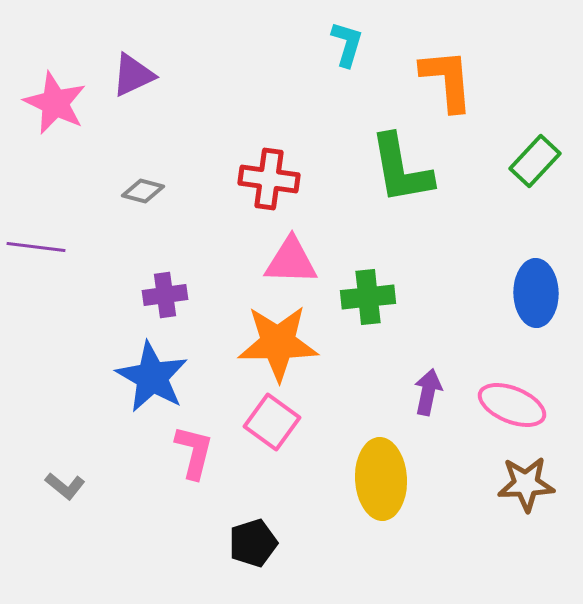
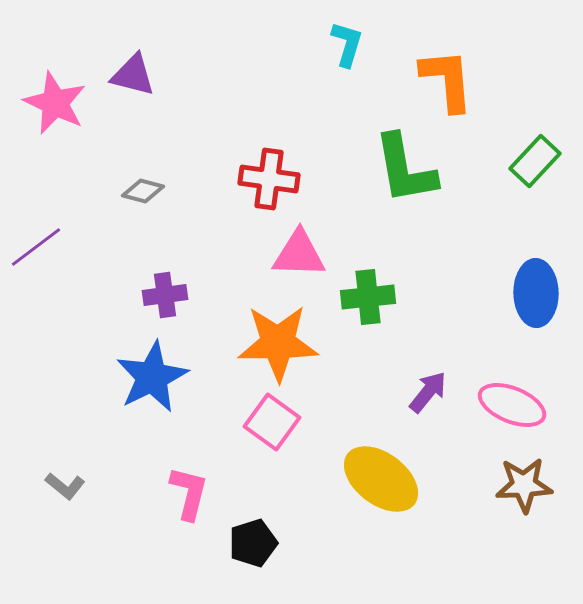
purple triangle: rotated 39 degrees clockwise
green L-shape: moved 4 px right
purple line: rotated 44 degrees counterclockwise
pink triangle: moved 8 px right, 7 px up
blue star: rotated 16 degrees clockwise
purple arrow: rotated 27 degrees clockwise
pink L-shape: moved 5 px left, 41 px down
yellow ellipse: rotated 50 degrees counterclockwise
brown star: moved 2 px left, 1 px down
